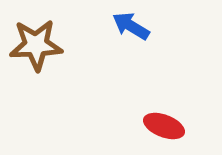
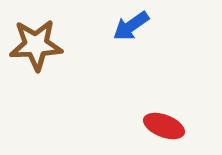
blue arrow: rotated 66 degrees counterclockwise
